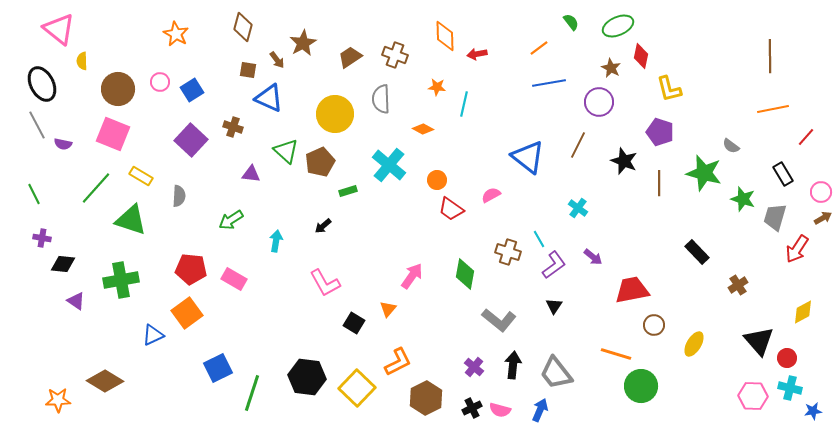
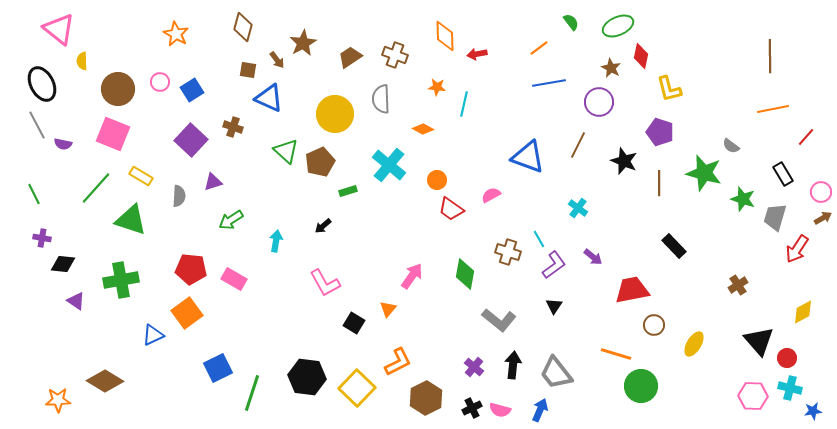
blue triangle at (528, 157): rotated 18 degrees counterclockwise
purple triangle at (251, 174): moved 38 px left, 8 px down; rotated 24 degrees counterclockwise
black rectangle at (697, 252): moved 23 px left, 6 px up
